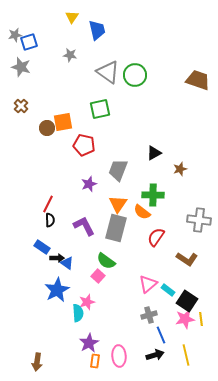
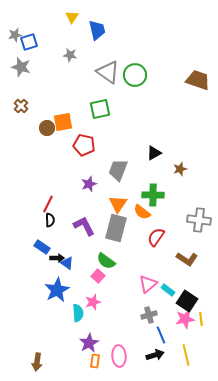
pink star at (87, 302): moved 6 px right
